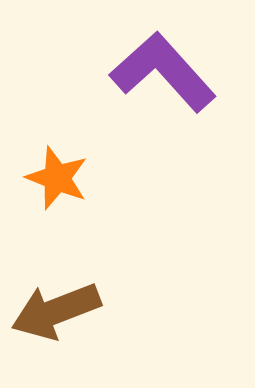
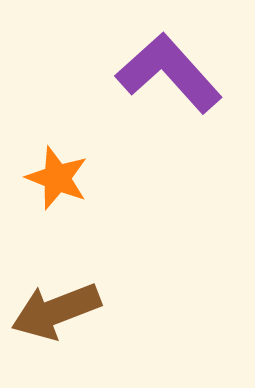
purple L-shape: moved 6 px right, 1 px down
